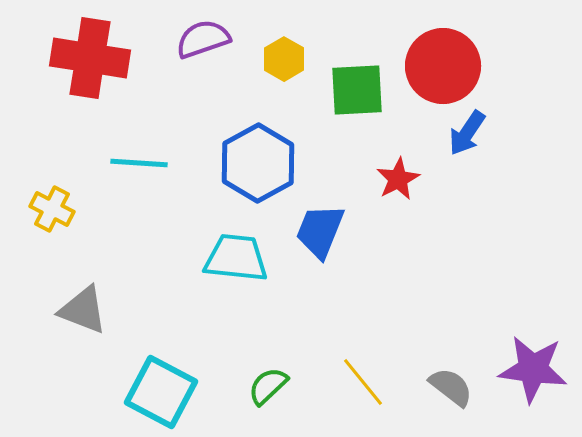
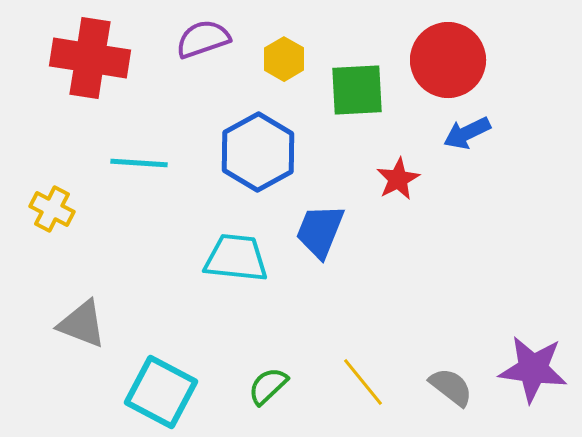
red circle: moved 5 px right, 6 px up
blue arrow: rotated 30 degrees clockwise
blue hexagon: moved 11 px up
gray triangle: moved 1 px left, 14 px down
